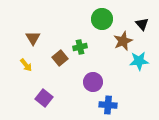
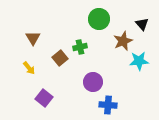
green circle: moved 3 px left
yellow arrow: moved 3 px right, 3 px down
